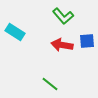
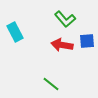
green L-shape: moved 2 px right, 3 px down
cyan rectangle: rotated 30 degrees clockwise
green line: moved 1 px right
